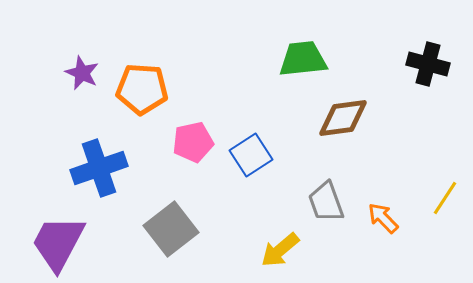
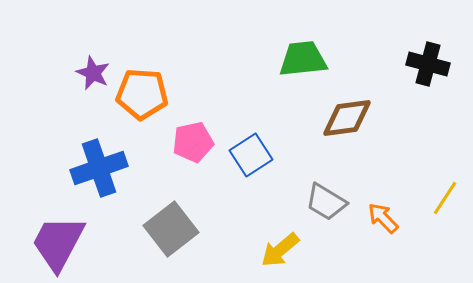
purple star: moved 11 px right
orange pentagon: moved 5 px down
brown diamond: moved 4 px right
gray trapezoid: rotated 39 degrees counterclockwise
